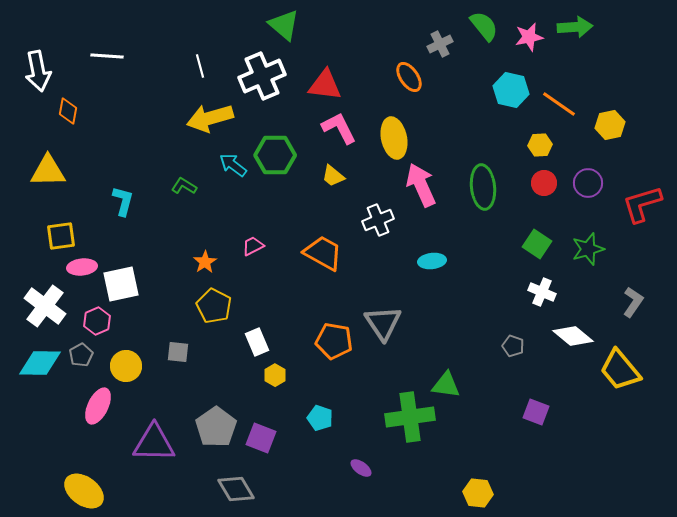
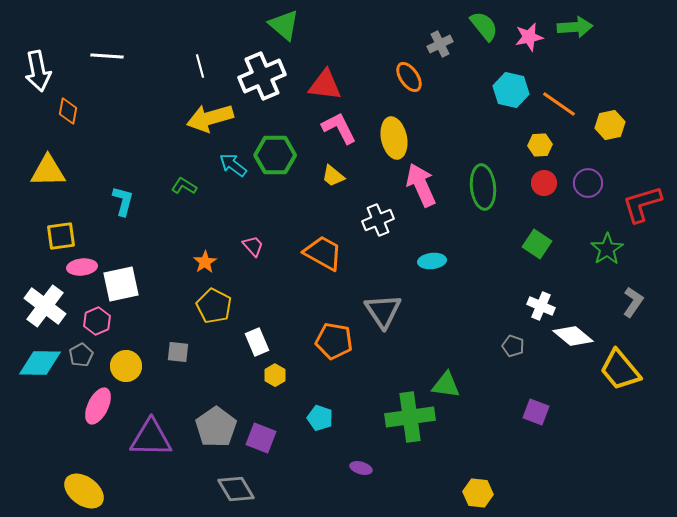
pink trapezoid at (253, 246): rotated 75 degrees clockwise
green star at (588, 249): moved 19 px right; rotated 16 degrees counterclockwise
white cross at (542, 292): moved 1 px left, 14 px down
gray triangle at (383, 323): moved 12 px up
purple triangle at (154, 443): moved 3 px left, 5 px up
purple ellipse at (361, 468): rotated 20 degrees counterclockwise
